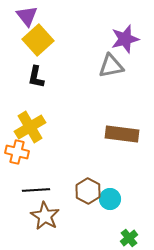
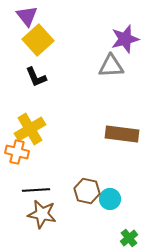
gray triangle: rotated 8 degrees clockwise
black L-shape: rotated 35 degrees counterclockwise
yellow cross: moved 2 px down
brown hexagon: moved 1 px left; rotated 15 degrees counterclockwise
brown star: moved 3 px left, 2 px up; rotated 20 degrees counterclockwise
